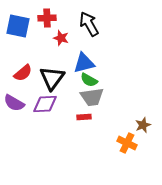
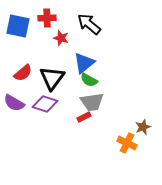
black arrow: rotated 20 degrees counterclockwise
blue triangle: rotated 25 degrees counterclockwise
gray trapezoid: moved 5 px down
purple diamond: rotated 20 degrees clockwise
red rectangle: rotated 24 degrees counterclockwise
brown star: moved 2 px down
